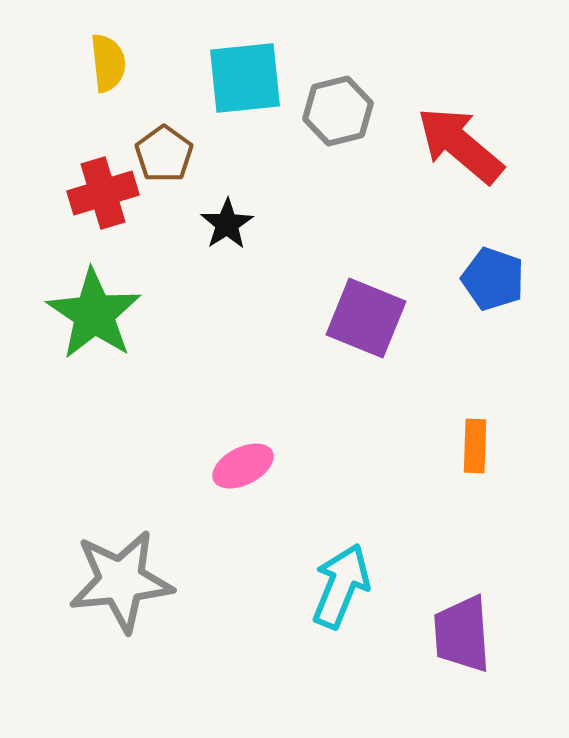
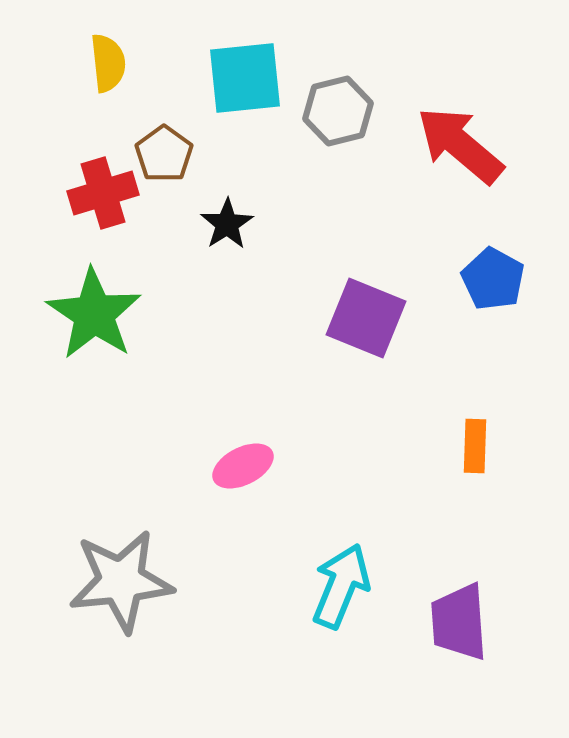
blue pentagon: rotated 10 degrees clockwise
purple trapezoid: moved 3 px left, 12 px up
